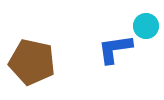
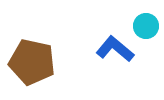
blue L-shape: rotated 48 degrees clockwise
